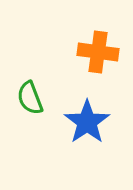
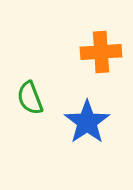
orange cross: moved 3 px right; rotated 12 degrees counterclockwise
